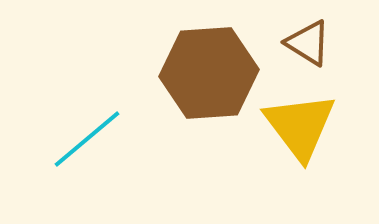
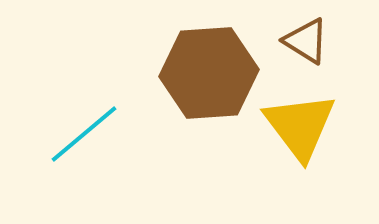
brown triangle: moved 2 px left, 2 px up
cyan line: moved 3 px left, 5 px up
